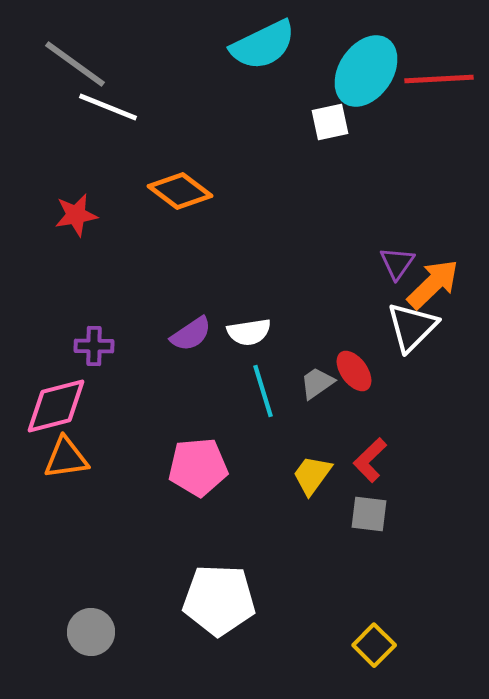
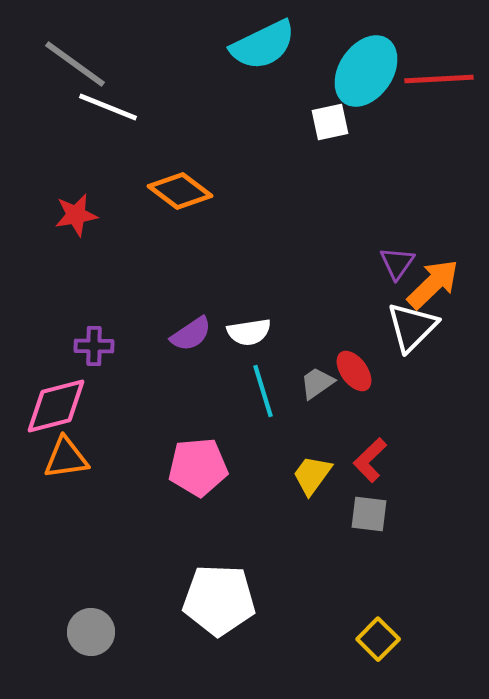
yellow square: moved 4 px right, 6 px up
